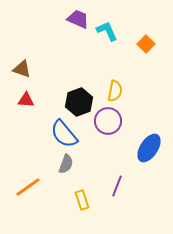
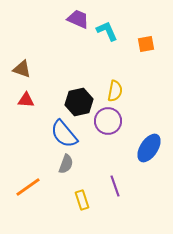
orange square: rotated 36 degrees clockwise
black hexagon: rotated 8 degrees clockwise
purple line: moved 2 px left; rotated 40 degrees counterclockwise
